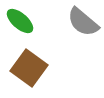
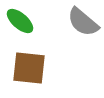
brown square: rotated 30 degrees counterclockwise
